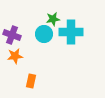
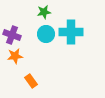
green star: moved 9 px left, 7 px up
cyan circle: moved 2 px right
orange rectangle: rotated 48 degrees counterclockwise
